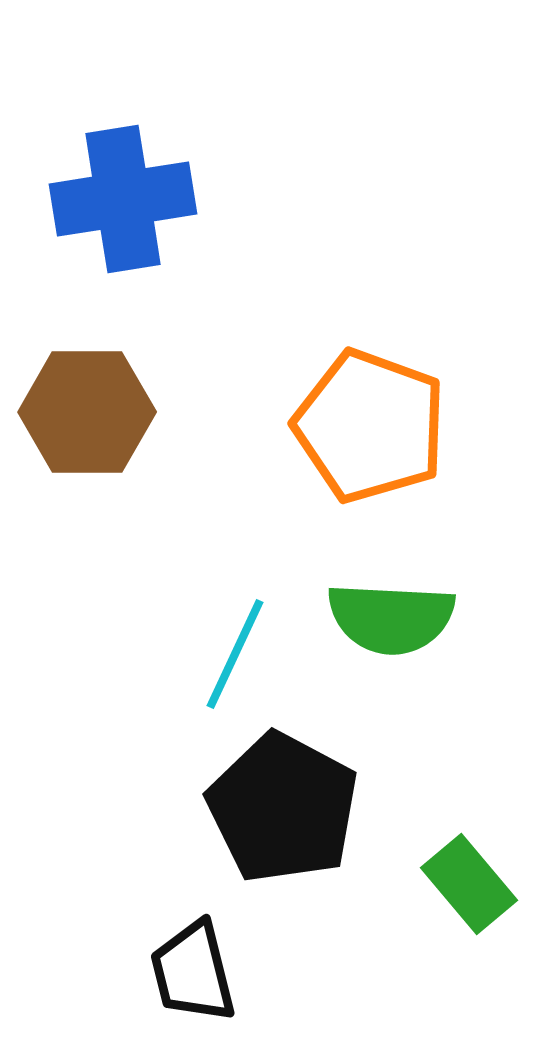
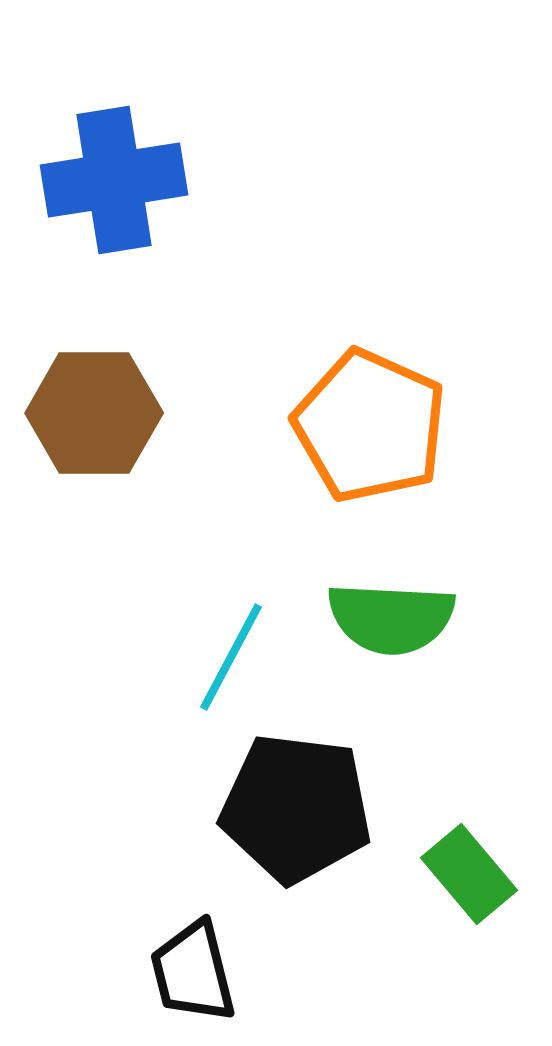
blue cross: moved 9 px left, 19 px up
brown hexagon: moved 7 px right, 1 px down
orange pentagon: rotated 4 degrees clockwise
cyan line: moved 4 px left, 3 px down; rotated 3 degrees clockwise
black pentagon: moved 13 px right; rotated 21 degrees counterclockwise
green rectangle: moved 10 px up
